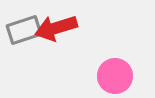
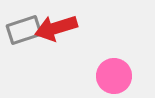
pink circle: moved 1 px left
